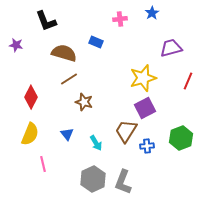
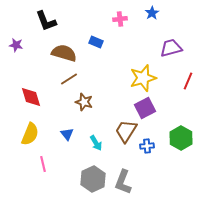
red diamond: rotated 45 degrees counterclockwise
green hexagon: rotated 10 degrees counterclockwise
